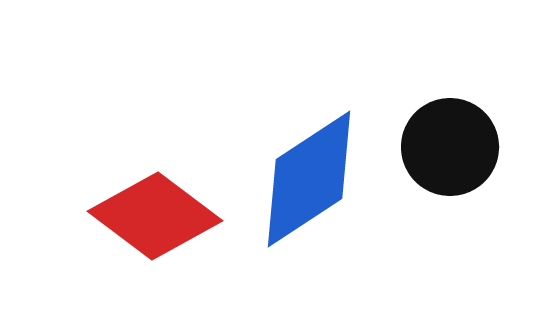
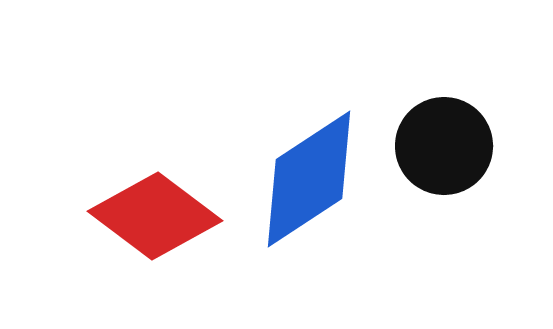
black circle: moved 6 px left, 1 px up
